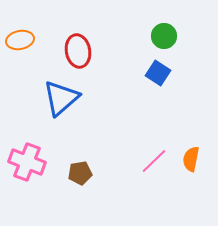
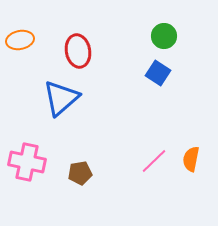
pink cross: rotated 9 degrees counterclockwise
